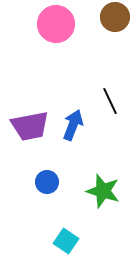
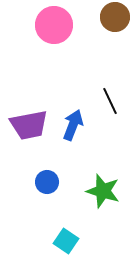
pink circle: moved 2 px left, 1 px down
purple trapezoid: moved 1 px left, 1 px up
